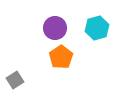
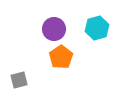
purple circle: moved 1 px left, 1 px down
gray square: moved 4 px right; rotated 18 degrees clockwise
